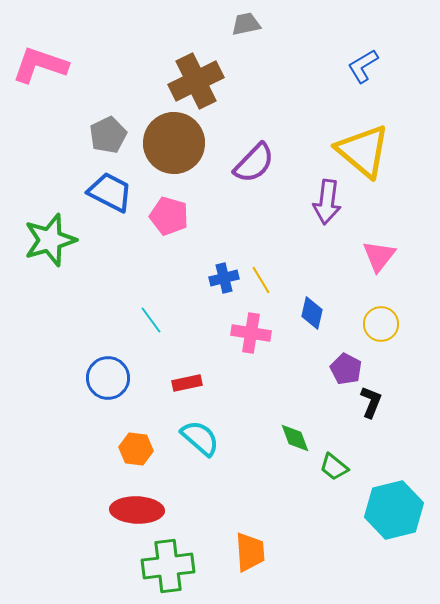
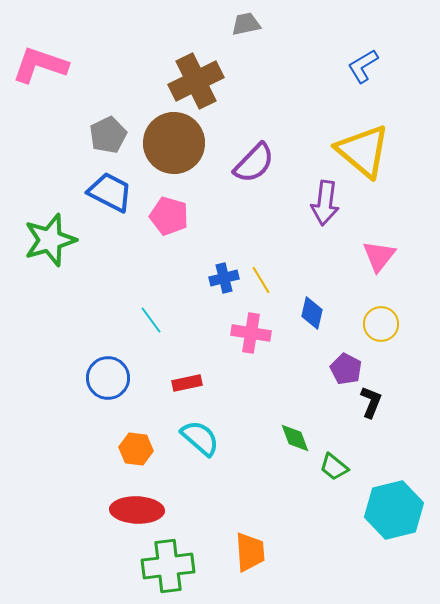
purple arrow: moved 2 px left, 1 px down
